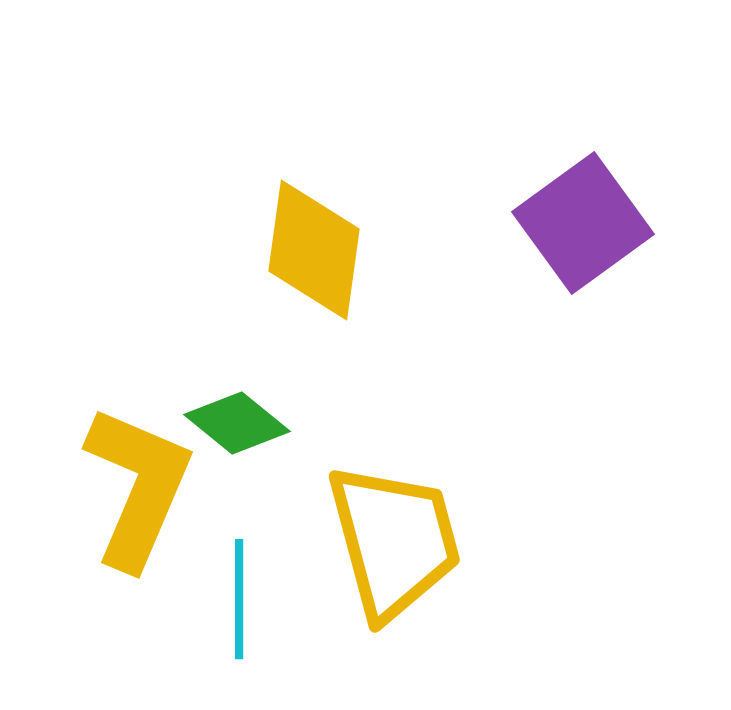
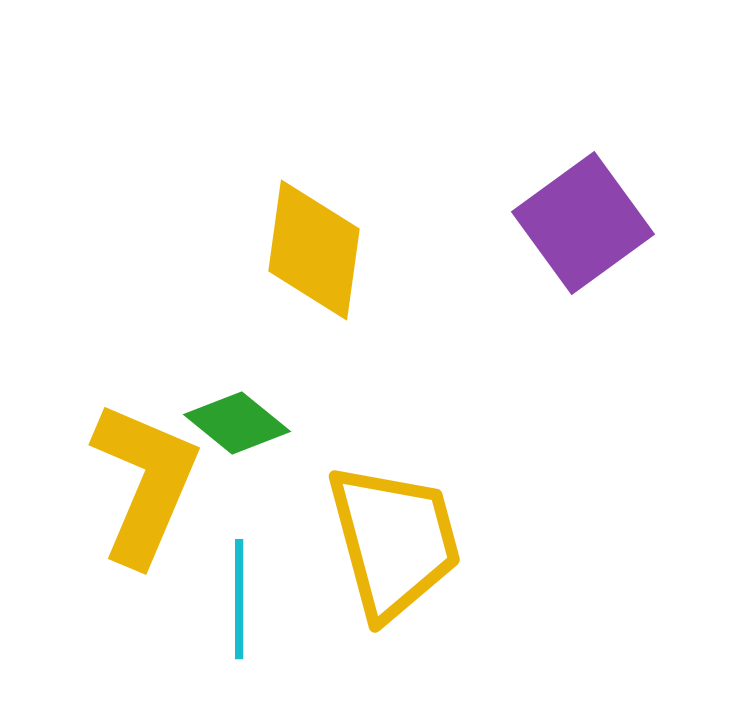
yellow L-shape: moved 7 px right, 4 px up
